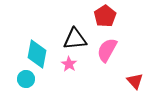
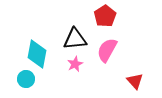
pink star: moved 6 px right; rotated 14 degrees clockwise
